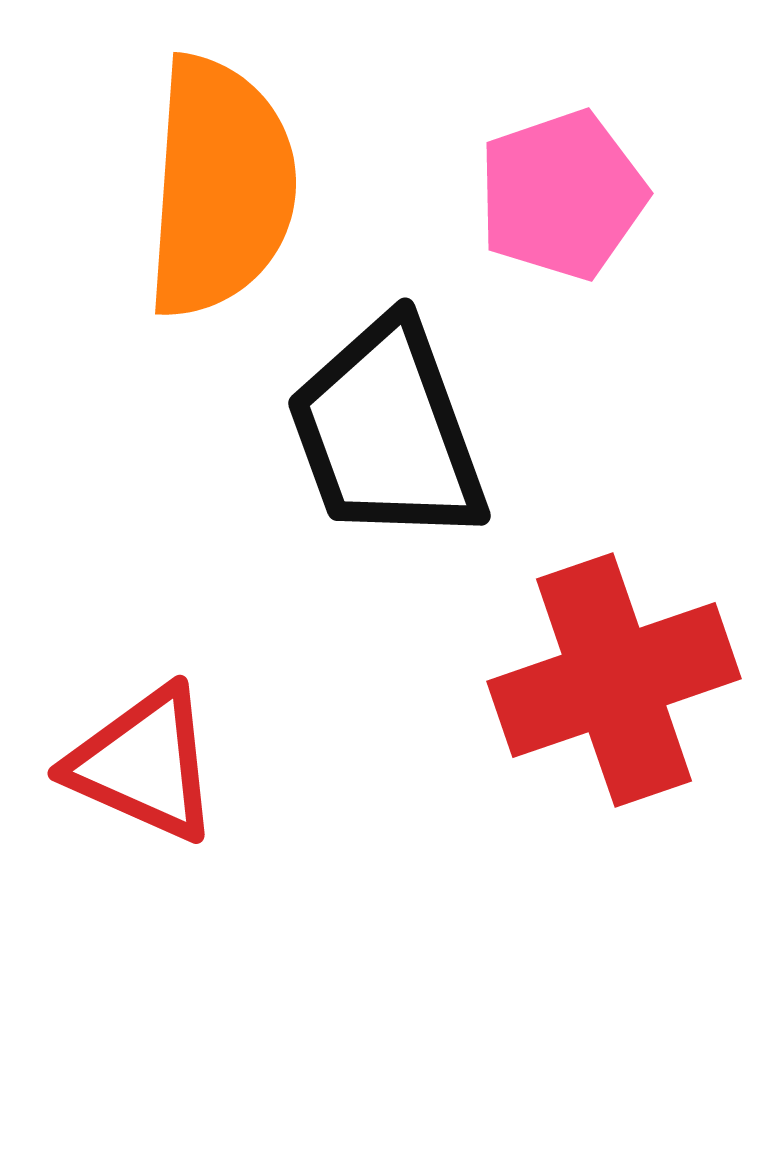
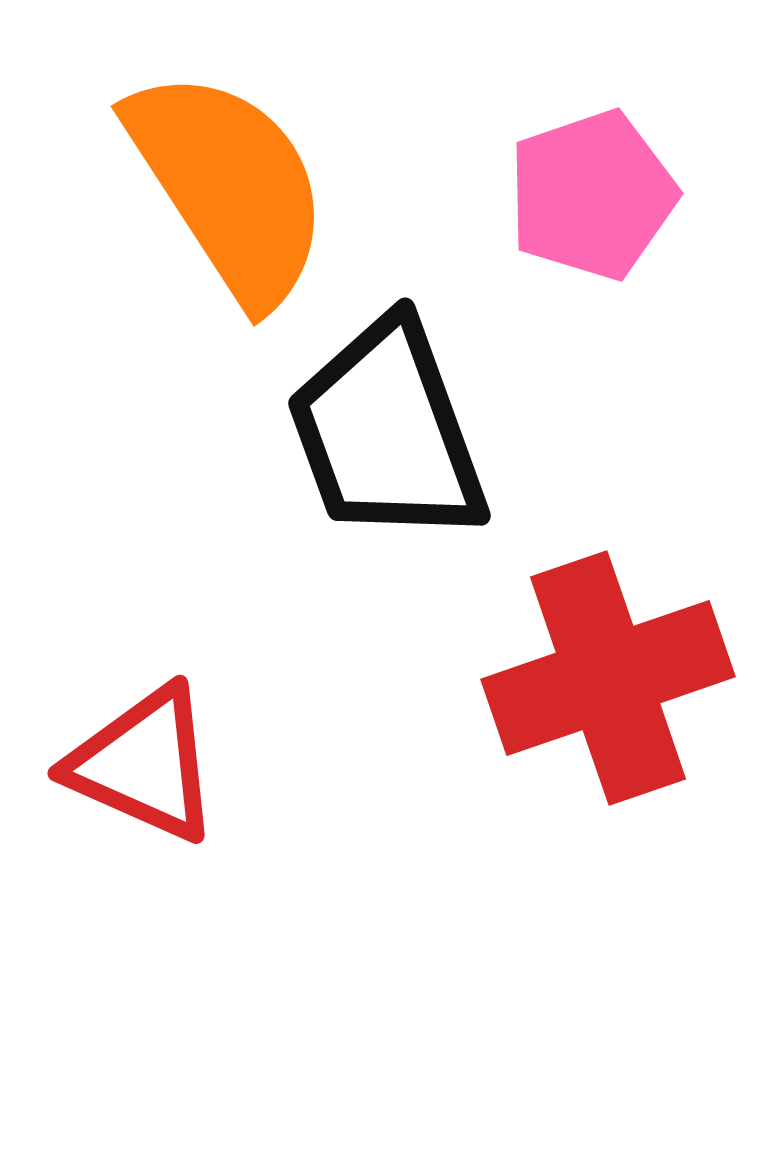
orange semicircle: moved 9 px right, 1 px up; rotated 37 degrees counterclockwise
pink pentagon: moved 30 px right
red cross: moved 6 px left, 2 px up
